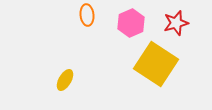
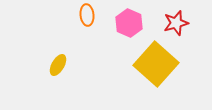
pink hexagon: moved 2 px left; rotated 12 degrees counterclockwise
yellow square: rotated 9 degrees clockwise
yellow ellipse: moved 7 px left, 15 px up
